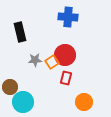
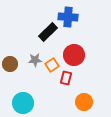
black rectangle: moved 28 px right; rotated 60 degrees clockwise
red circle: moved 9 px right
orange square: moved 3 px down
brown circle: moved 23 px up
cyan circle: moved 1 px down
